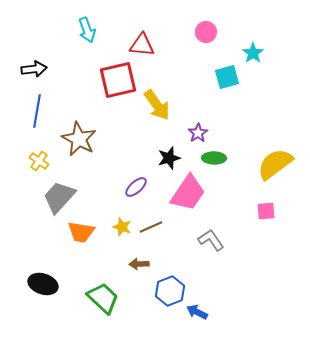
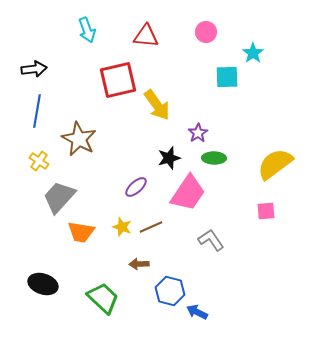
red triangle: moved 4 px right, 9 px up
cyan square: rotated 15 degrees clockwise
blue hexagon: rotated 24 degrees counterclockwise
